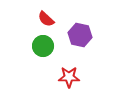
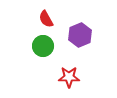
red semicircle: rotated 18 degrees clockwise
purple hexagon: rotated 25 degrees clockwise
